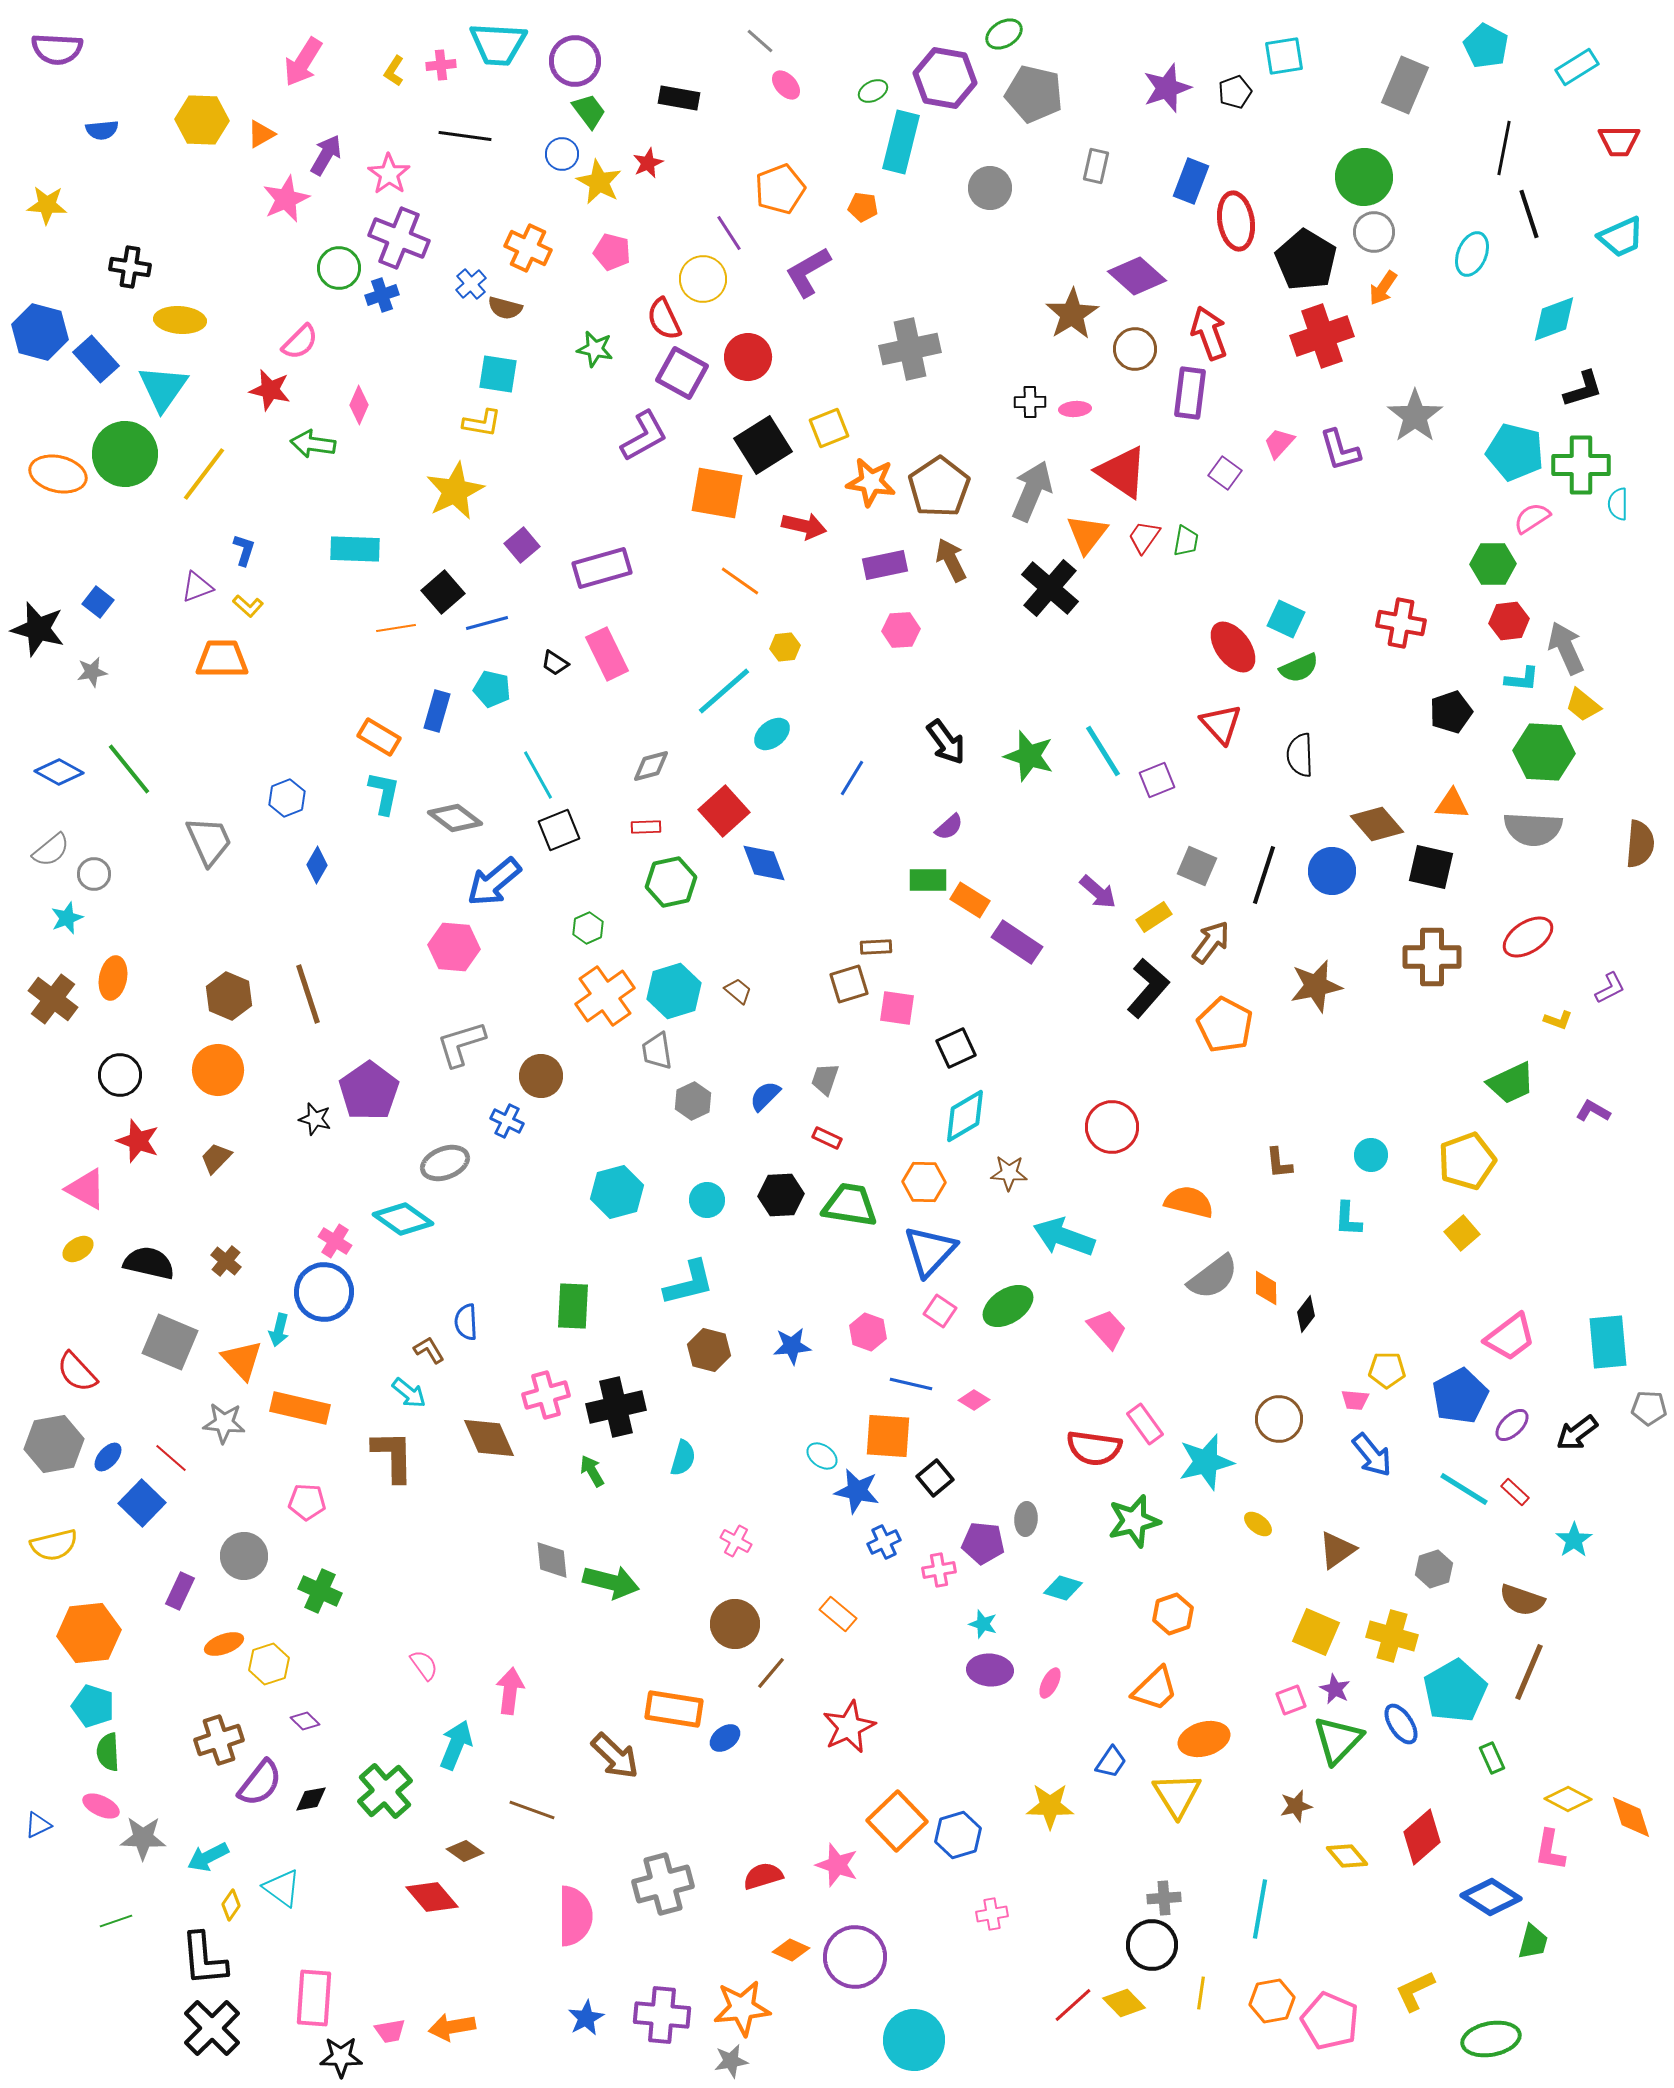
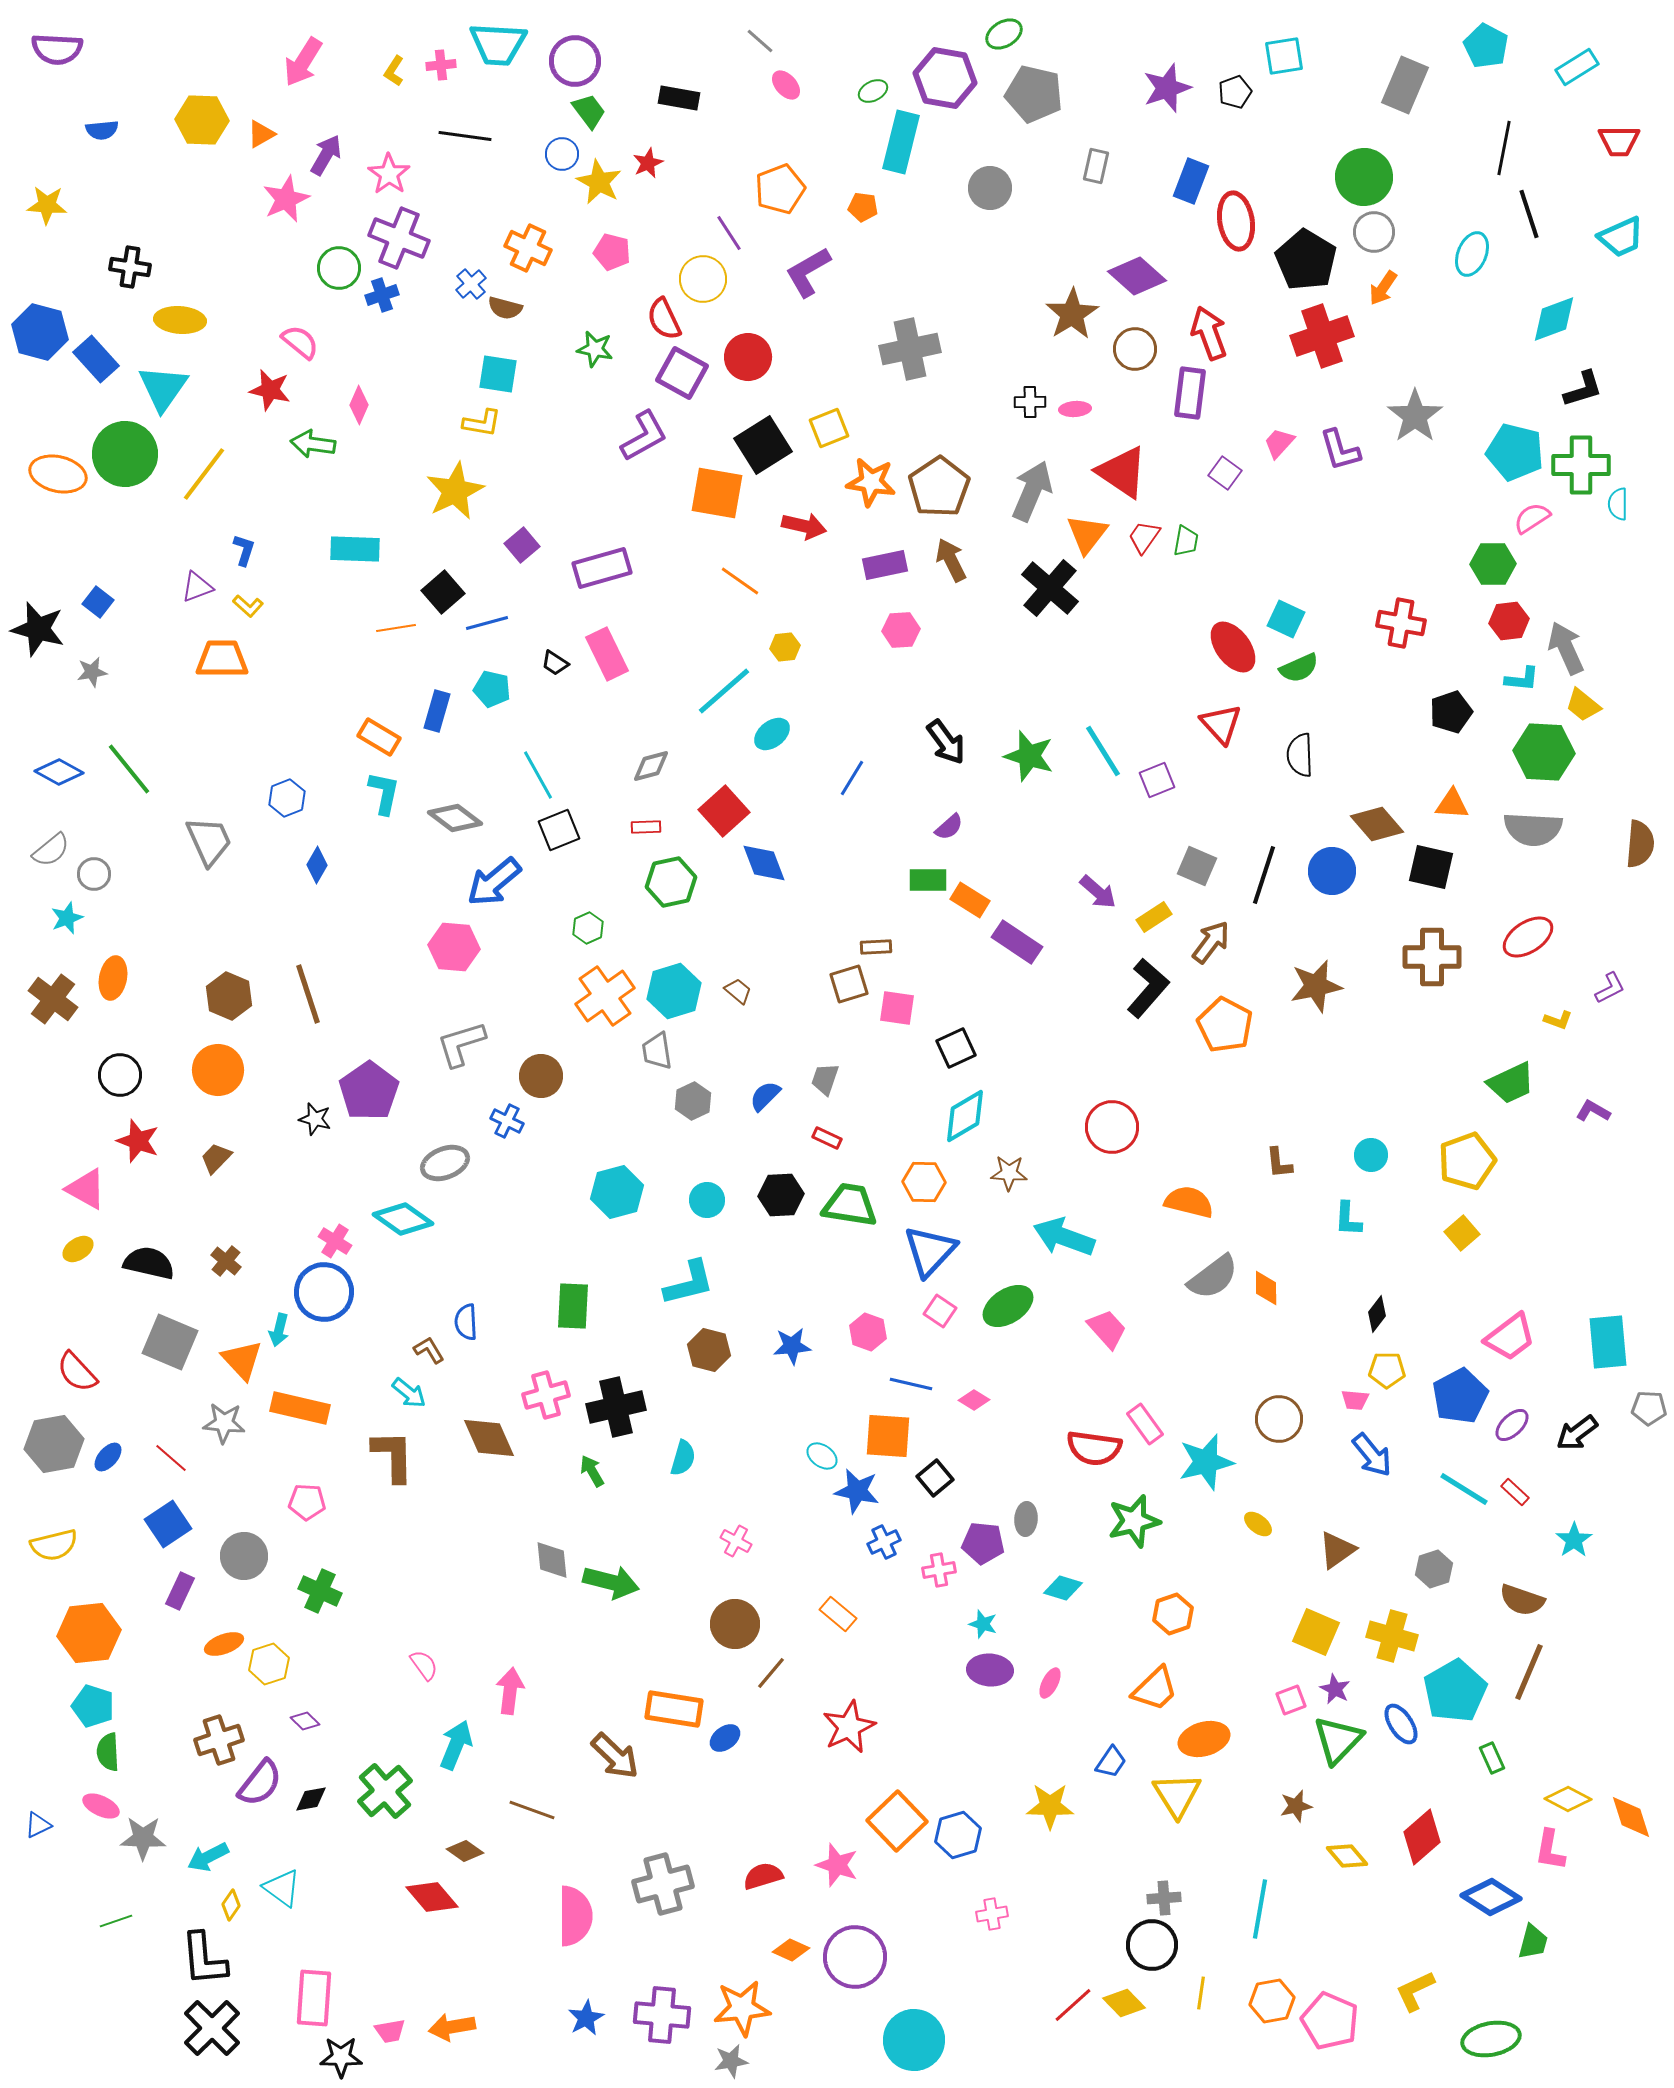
pink semicircle at (300, 342): rotated 96 degrees counterclockwise
black diamond at (1306, 1314): moved 71 px right
blue square at (142, 1503): moved 26 px right, 21 px down; rotated 12 degrees clockwise
